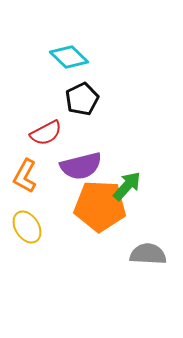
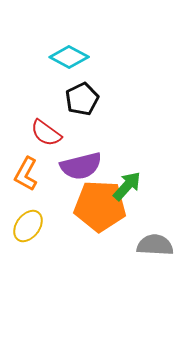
cyan diamond: rotated 15 degrees counterclockwise
red semicircle: rotated 64 degrees clockwise
orange L-shape: moved 1 px right, 2 px up
yellow ellipse: moved 1 px right, 1 px up; rotated 68 degrees clockwise
gray semicircle: moved 7 px right, 9 px up
